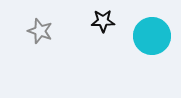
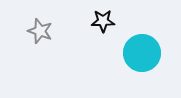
cyan circle: moved 10 px left, 17 px down
